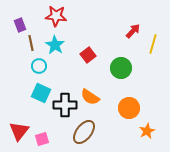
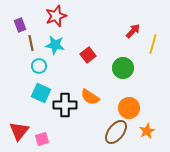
red star: rotated 25 degrees counterclockwise
cyan star: rotated 24 degrees counterclockwise
green circle: moved 2 px right
brown ellipse: moved 32 px right
